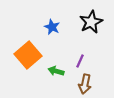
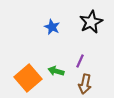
orange square: moved 23 px down
